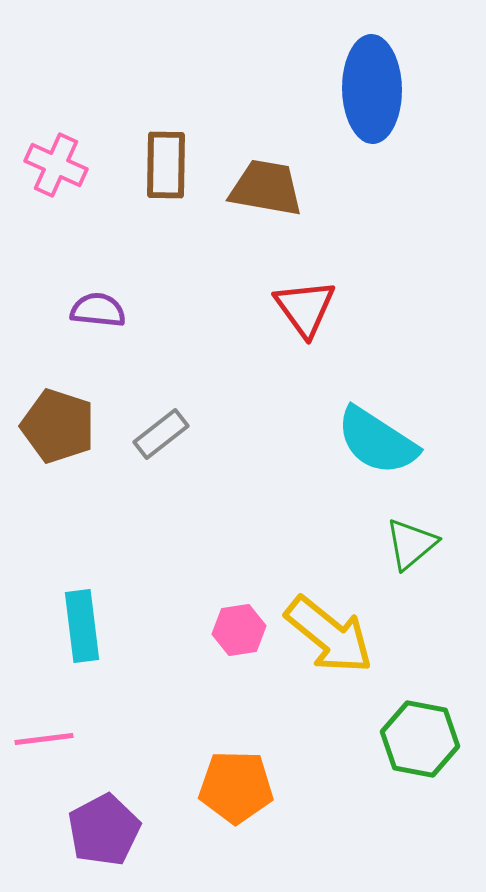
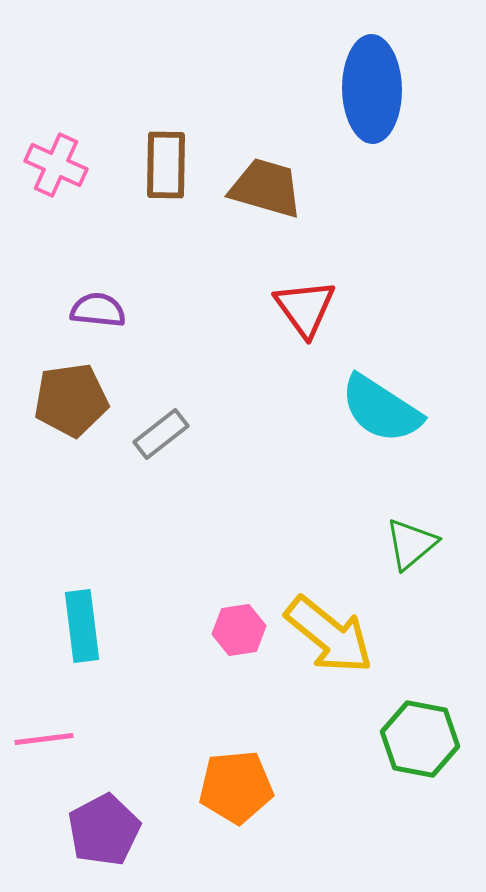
brown trapezoid: rotated 6 degrees clockwise
brown pentagon: moved 13 px right, 26 px up; rotated 26 degrees counterclockwise
cyan semicircle: moved 4 px right, 32 px up
orange pentagon: rotated 6 degrees counterclockwise
